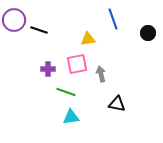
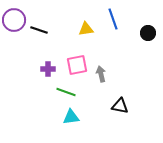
yellow triangle: moved 2 px left, 10 px up
pink square: moved 1 px down
black triangle: moved 3 px right, 2 px down
